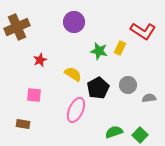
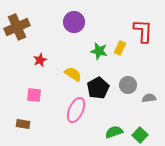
red L-shape: rotated 120 degrees counterclockwise
